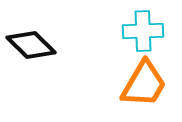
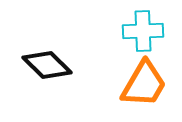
black diamond: moved 16 px right, 20 px down
